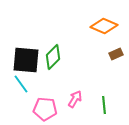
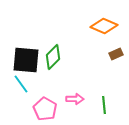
pink arrow: rotated 60 degrees clockwise
pink pentagon: rotated 25 degrees clockwise
